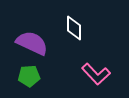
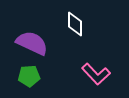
white diamond: moved 1 px right, 4 px up
